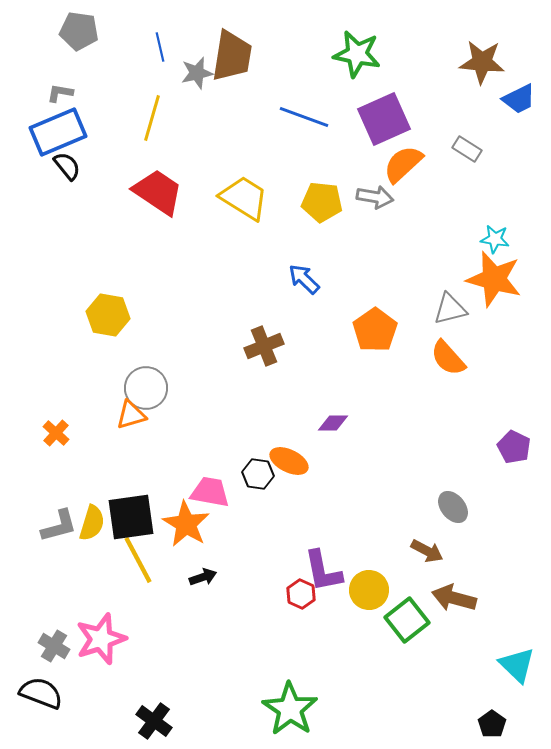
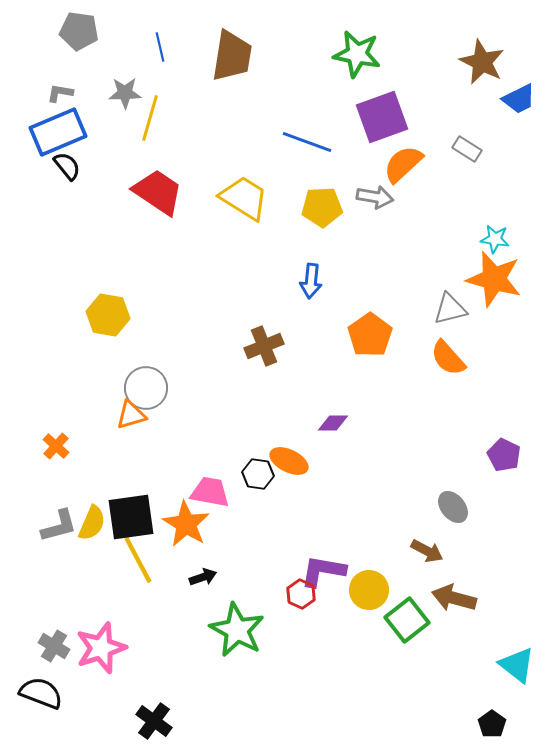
brown star at (482, 62): rotated 21 degrees clockwise
gray star at (197, 73): moved 72 px left, 20 px down; rotated 12 degrees clockwise
blue line at (304, 117): moved 3 px right, 25 px down
yellow line at (152, 118): moved 2 px left
purple square at (384, 119): moved 2 px left, 2 px up; rotated 4 degrees clockwise
yellow pentagon at (322, 202): moved 5 px down; rotated 9 degrees counterclockwise
blue arrow at (304, 279): moved 7 px right, 2 px down; rotated 128 degrees counterclockwise
orange pentagon at (375, 330): moved 5 px left, 5 px down
orange cross at (56, 433): moved 13 px down
purple pentagon at (514, 447): moved 10 px left, 8 px down
yellow semicircle at (92, 523): rotated 6 degrees clockwise
purple L-shape at (323, 571): rotated 111 degrees clockwise
pink star at (101, 639): moved 9 px down
cyan triangle at (517, 665): rotated 6 degrees counterclockwise
green star at (290, 709): moved 53 px left, 79 px up; rotated 6 degrees counterclockwise
